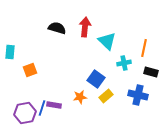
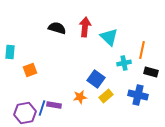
cyan triangle: moved 2 px right, 4 px up
orange line: moved 2 px left, 2 px down
